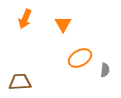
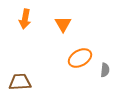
orange arrow: rotated 12 degrees counterclockwise
